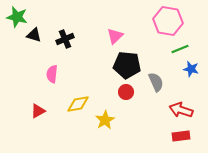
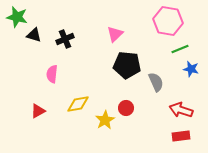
pink triangle: moved 2 px up
red circle: moved 16 px down
